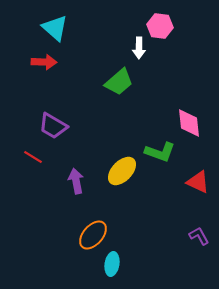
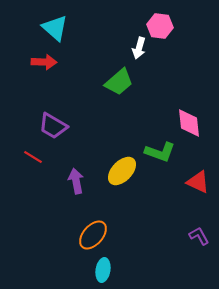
white arrow: rotated 15 degrees clockwise
cyan ellipse: moved 9 px left, 6 px down
